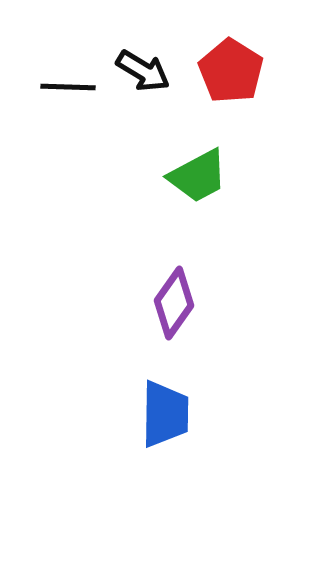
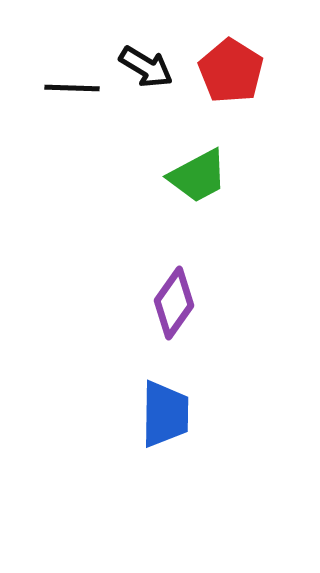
black arrow: moved 3 px right, 4 px up
black line: moved 4 px right, 1 px down
